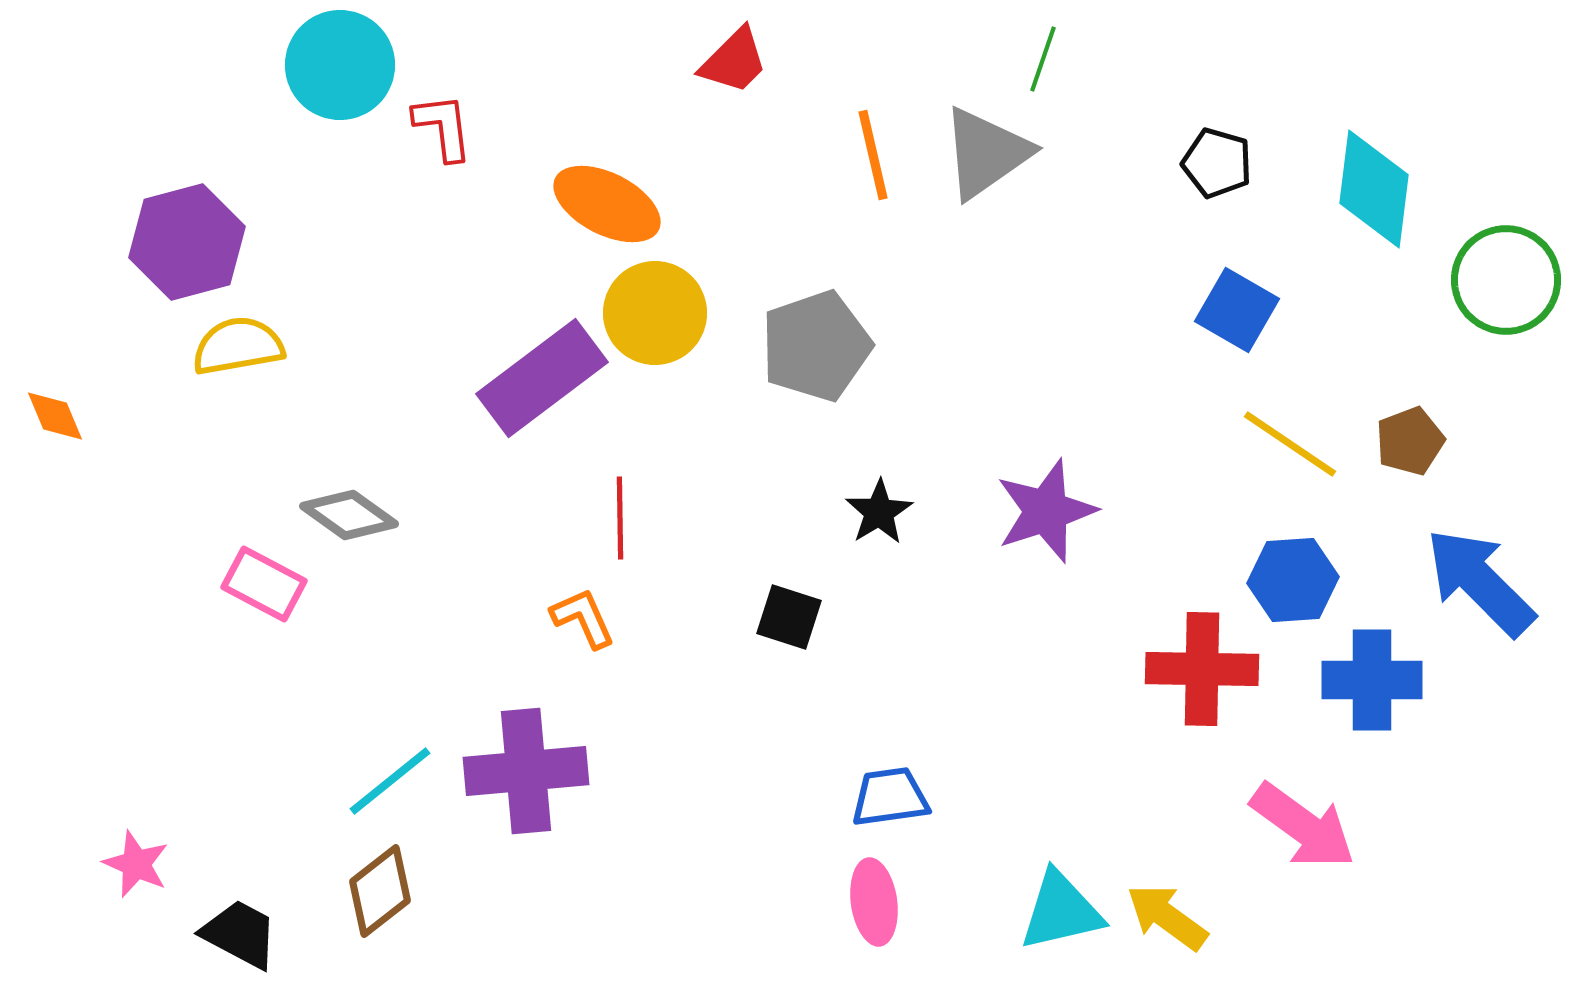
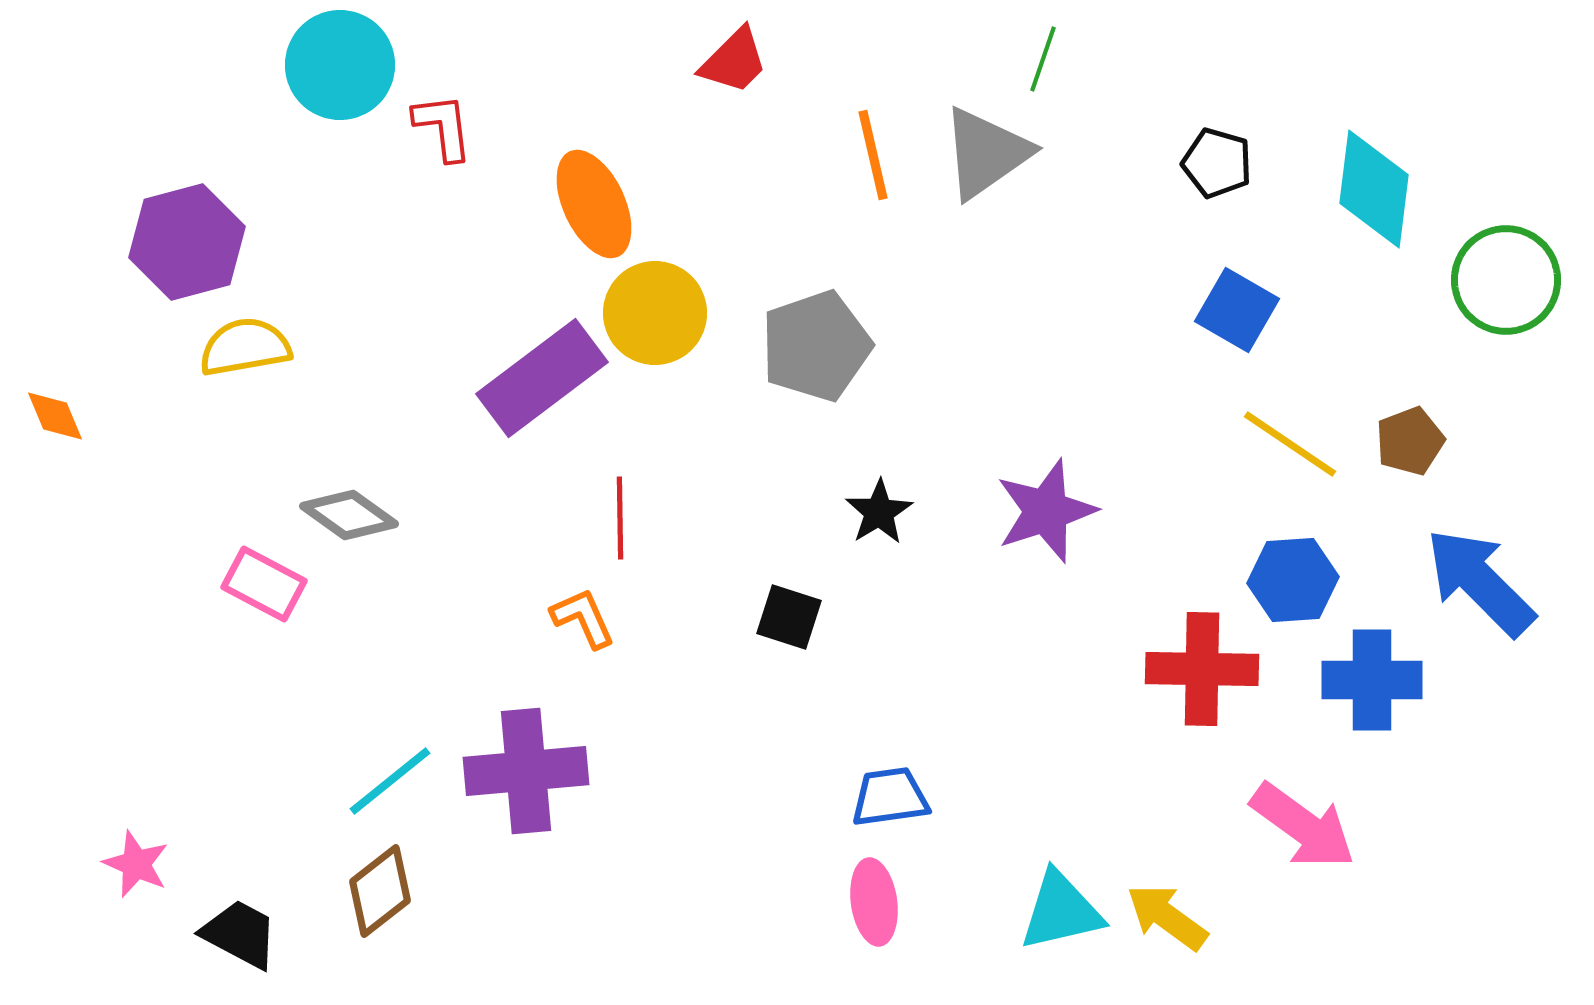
orange ellipse: moved 13 px left; rotated 38 degrees clockwise
yellow semicircle: moved 7 px right, 1 px down
